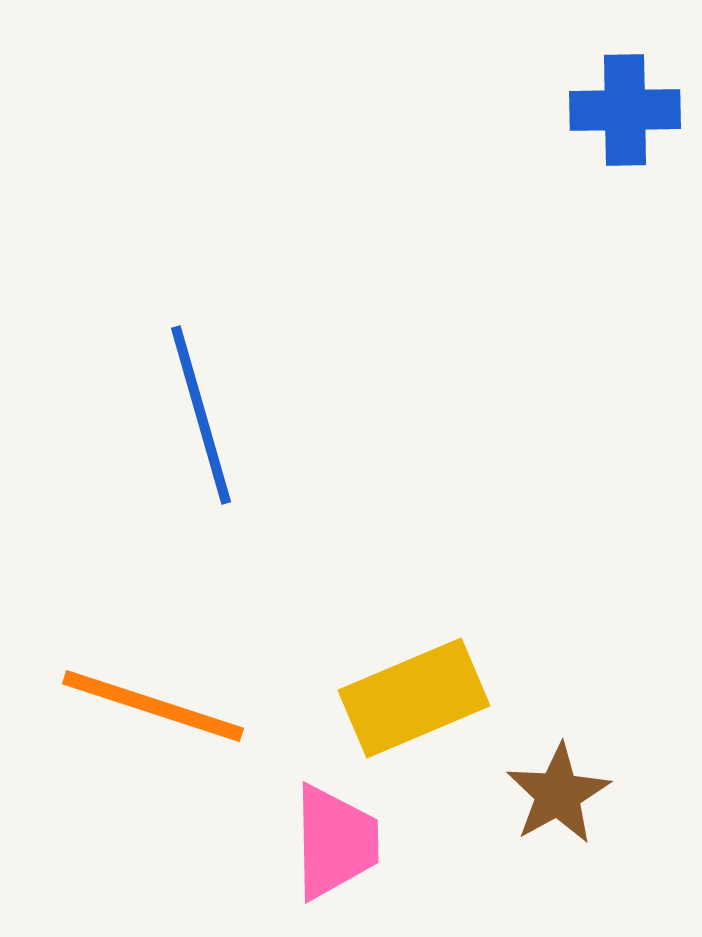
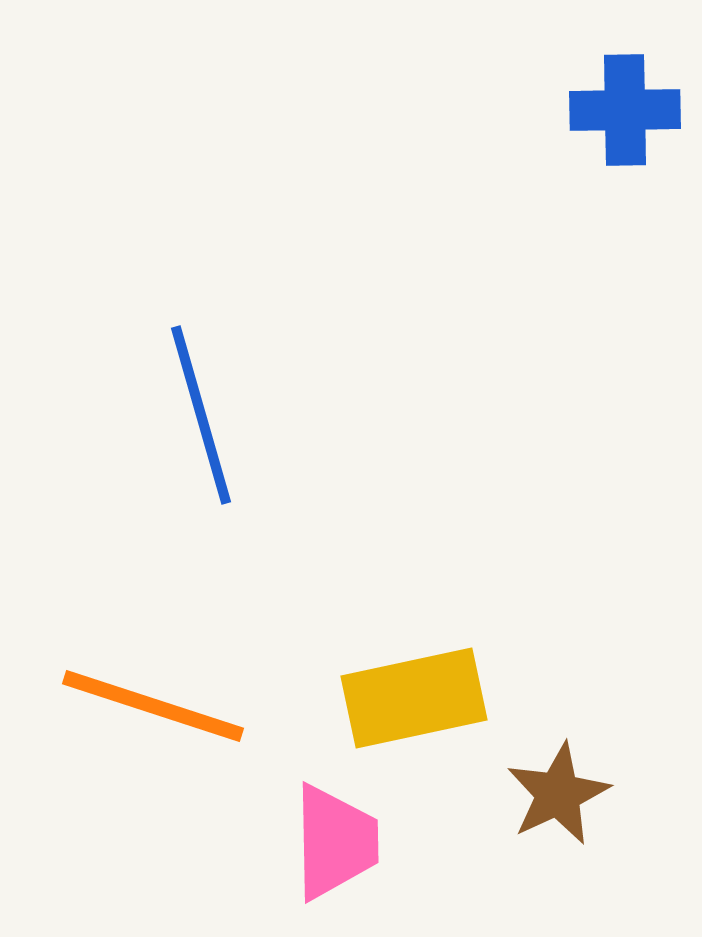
yellow rectangle: rotated 11 degrees clockwise
brown star: rotated 4 degrees clockwise
